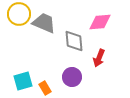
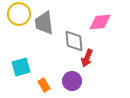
gray trapezoid: rotated 120 degrees counterclockwise
red arrow: moved 12 px left
purple circle: moved 4 px down
cyan square: moved 2 px left, 14 px up
orange rectangle: moved 1 px left, 3 px up
